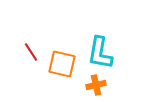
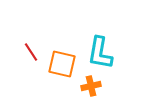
orange cross: moved 5 px left, 1 px down
